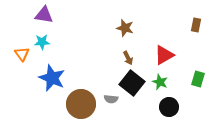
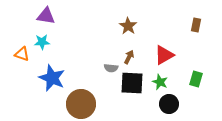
purple triangle: moved 2 px right, 1 px down
brown star: moved 3 px right, 2 px up; rotated 18 degrees clockwise
orange triangle: rotated 35 degrees counterclockwise
brown arrow: moved 1 px right, 1 px up; rotated 128 degrees counterclockwise
green rectangle: moved 2 px left
black square: rotated 35 degrees counterclockwise
gray semicircle: moved 31 px up
black circle: moved 3 px up
